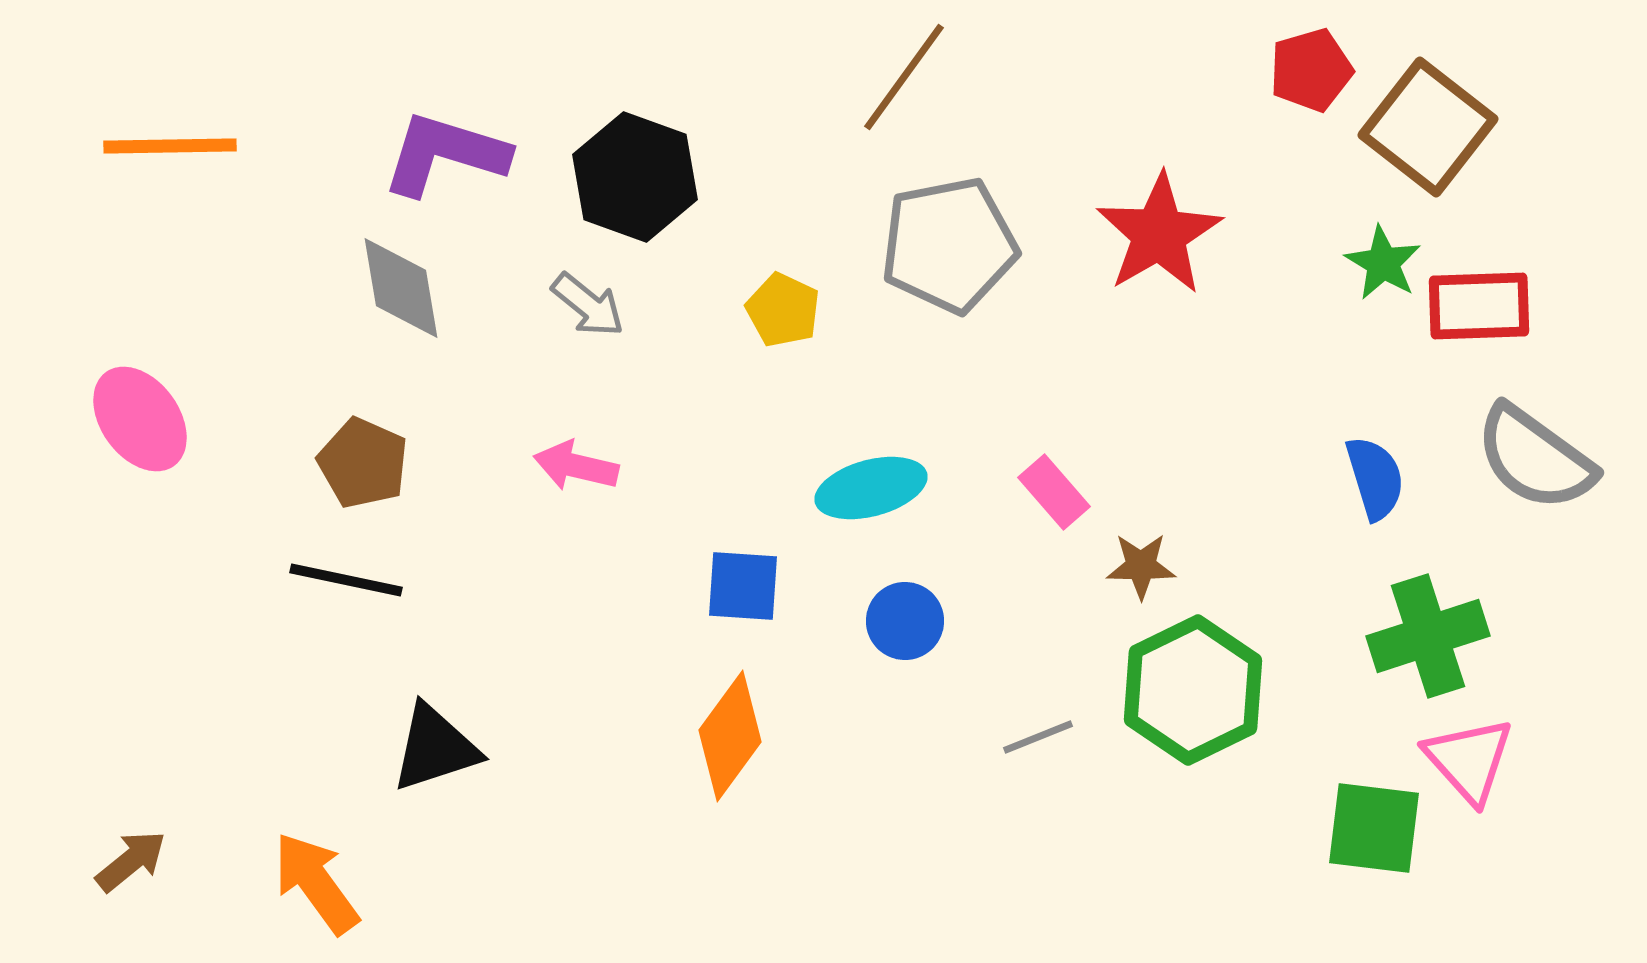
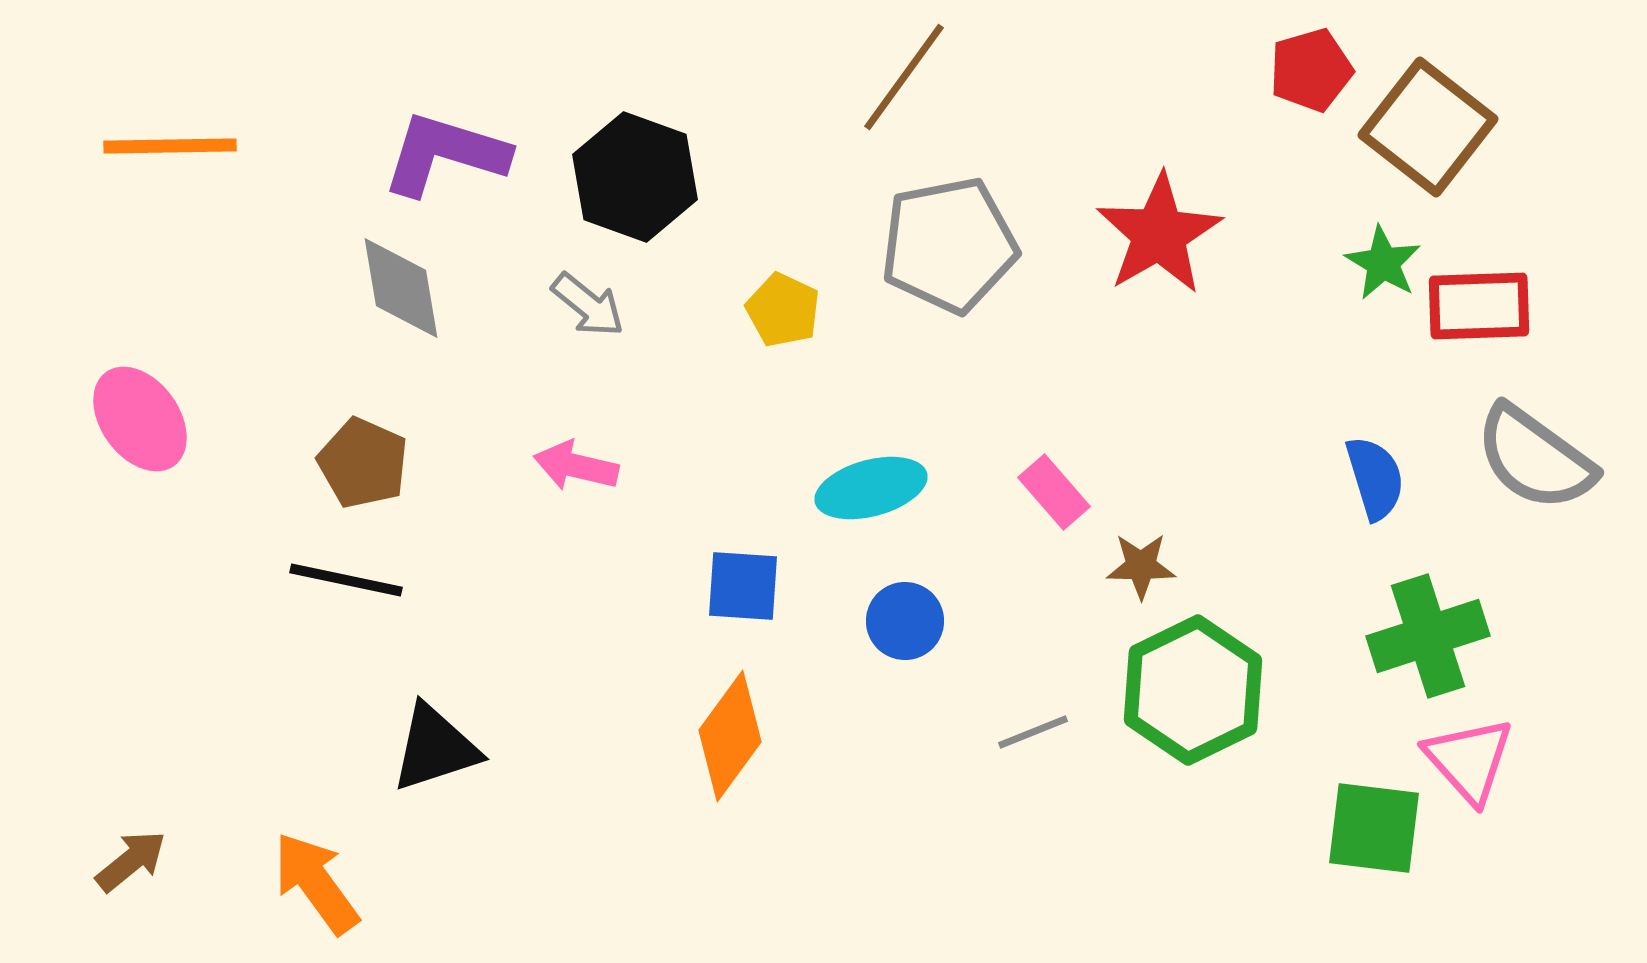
gray line: moved 5 px left, 5 px up
